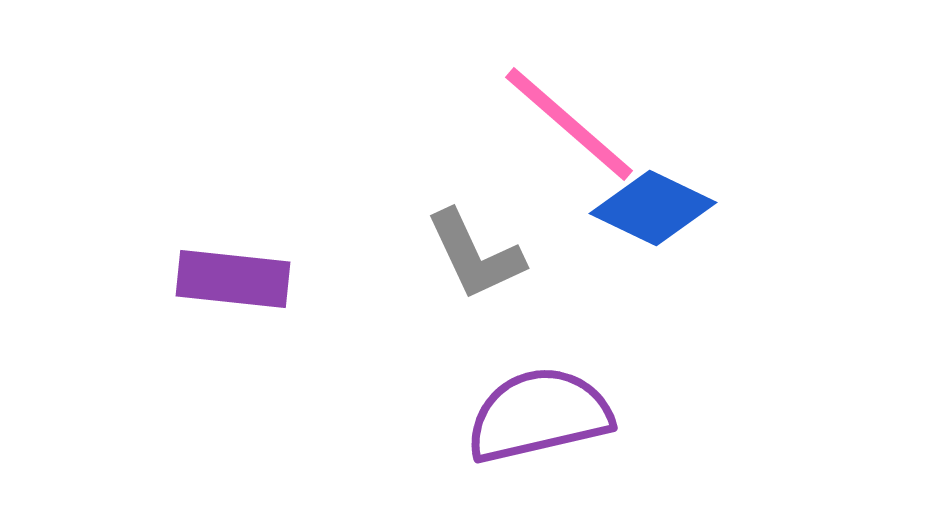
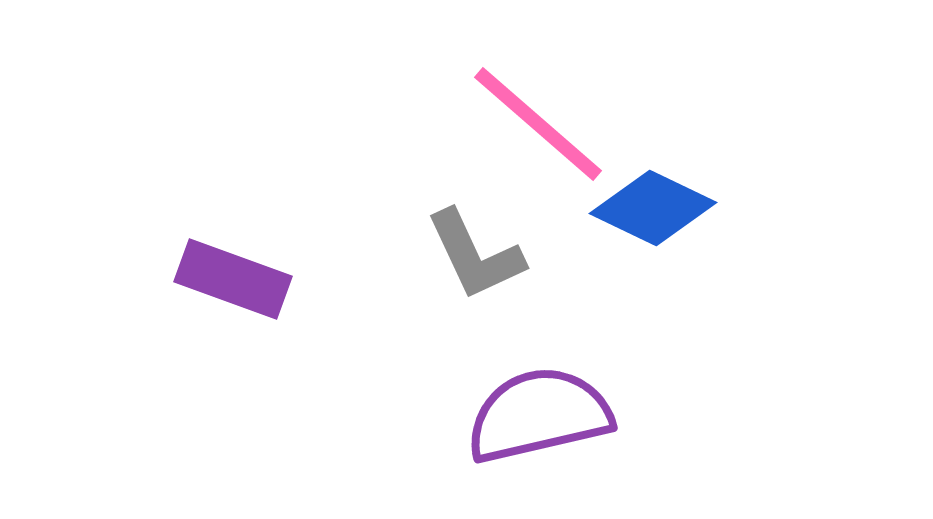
pink line: moved 31 px left
purple rectangle: rotated 14 degrees clockwise
